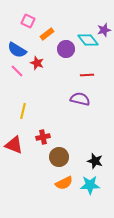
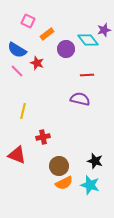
red triangle: moved 3 px right, 10 px down
brown circle: moved 9 px down
cyan star: rotated 18 degrees clockwise
